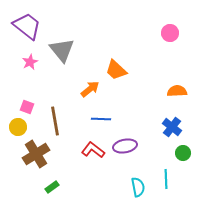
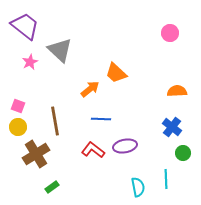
purple trapezoid: moved 2 px left
gray triangle: moved 2 px left; rotated 8 degrees counterclockwise
orange trapezoid: moved 3 px down
pink square: moved 9 px left, 1 px up
